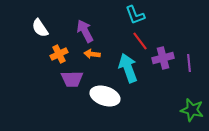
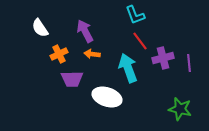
white ellipse: moved 2 px right, 1 px down
green star: moved 12 px left, 1 px up
